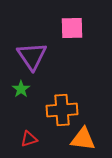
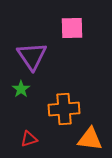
orange cross: moved 2 px right, 1 px up
orange triangle: moved 7 px right
